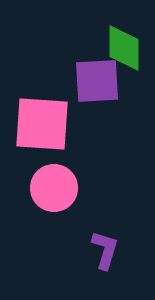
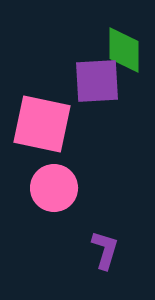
green diamond: moved 2 px down
pink square: rotated 8 degrees clockwise
